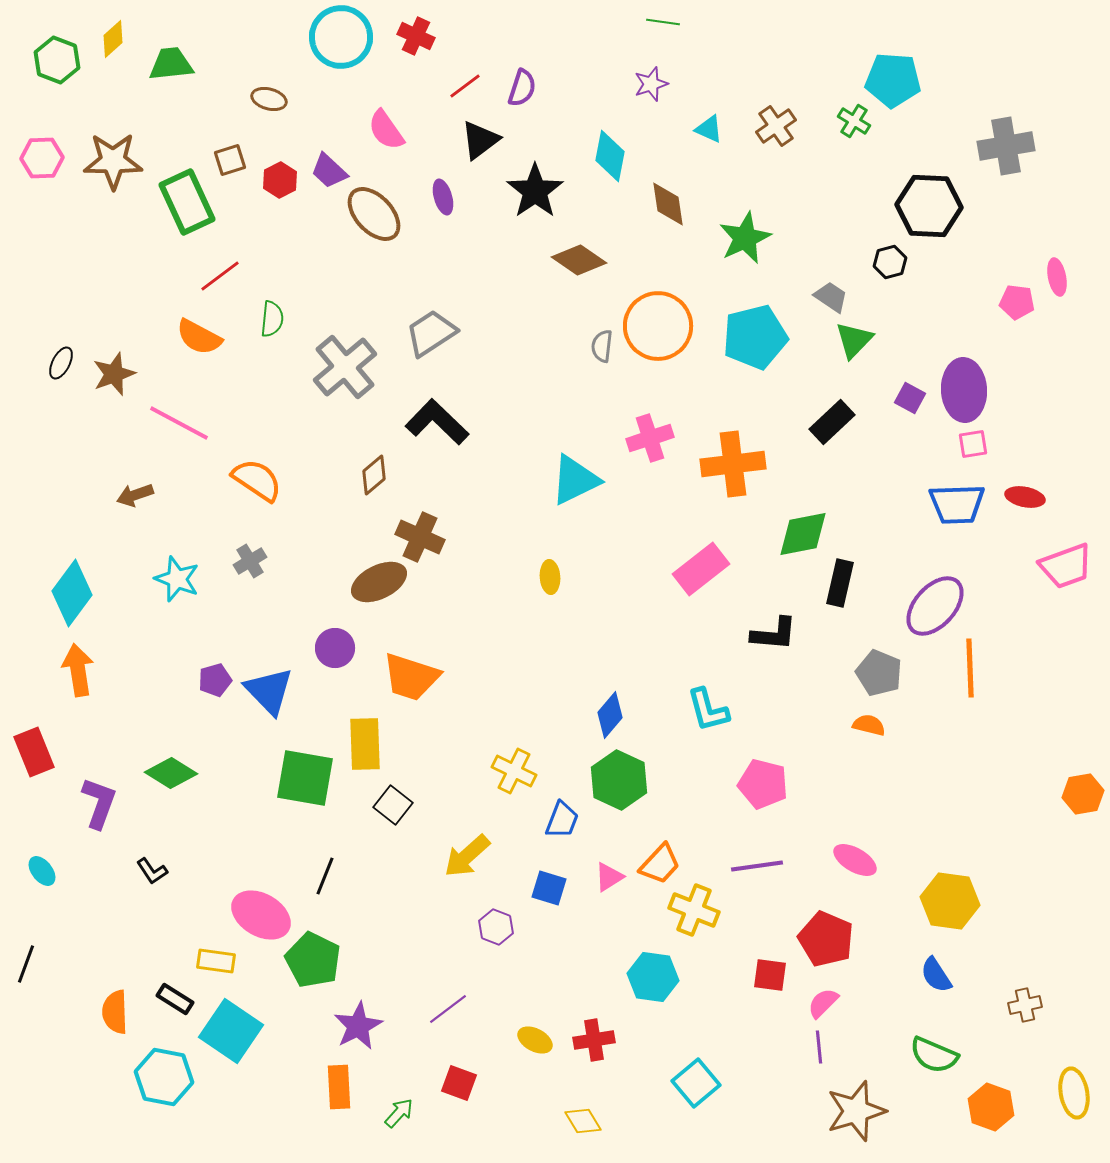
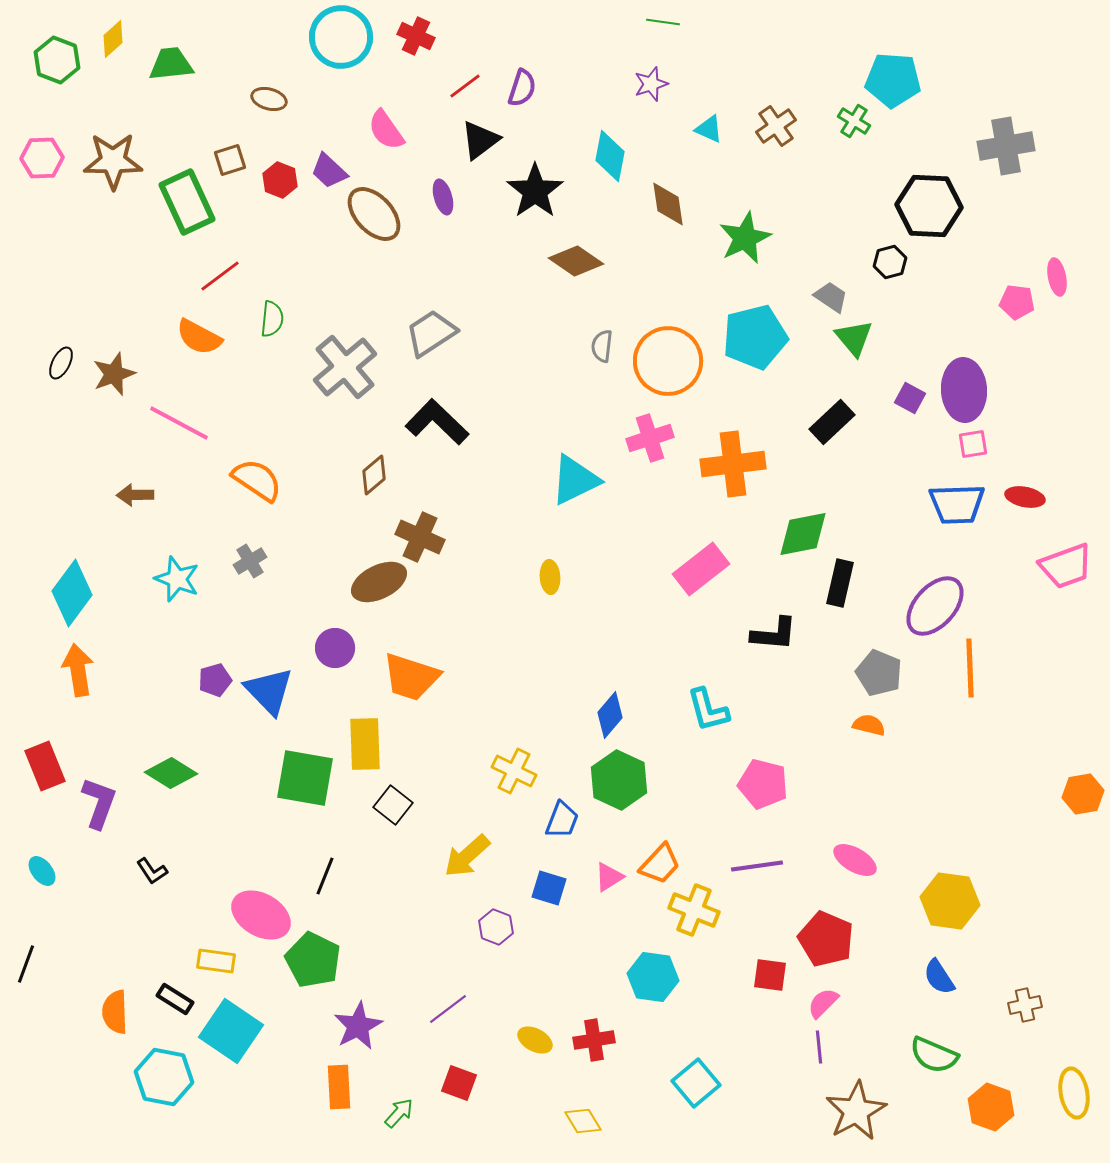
red hexagon at (280, 180): rotated 12 degrees counterclockwise
brown diamond at (579, 260): moved 3 px left, 1 px down
orange circle at (658, 326): moved 10 px right, 35 px down
green triangle at (854, 340): moved 2 px up; rotated 24 degrees counterclockwise
brown arrow at (135, 495): rotated 18 degrees clockwise
red rectangle at (34, 752): moved 11 px right, 14 px down
blue semicircle at (936, 975): moved 3 px right, 2 px down
brown star at (856, 1111): rotated 12 degrees counterclockwise
